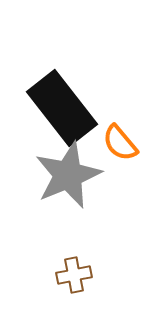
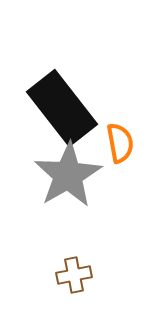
orange semicircle: rotated 150 degrees counterclockwise
gray star: rotated 8 degrees counterclockwise
